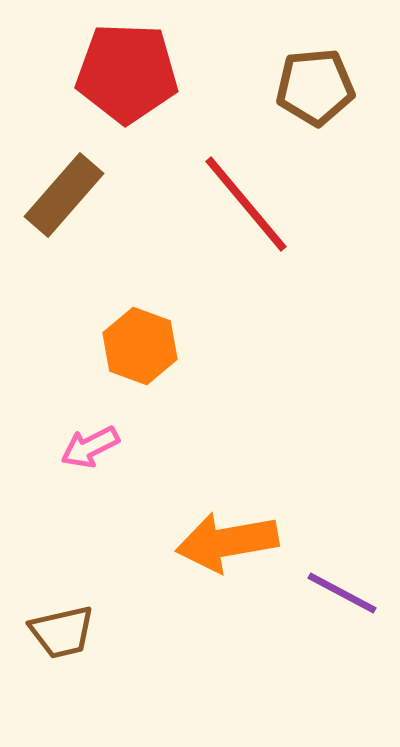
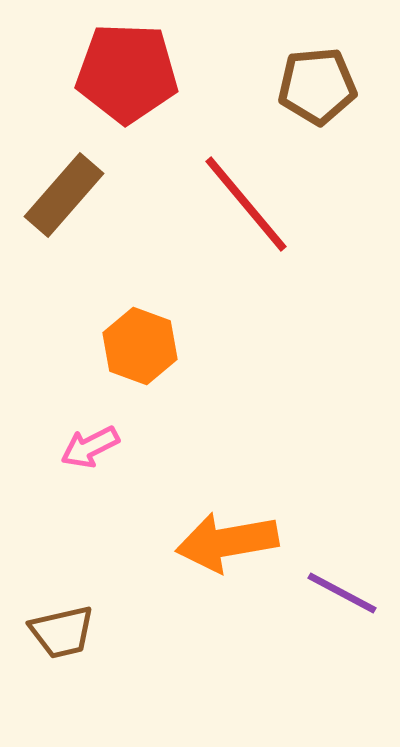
brown pentagon: moved 2 px right, 1 px up
